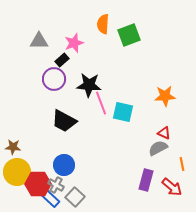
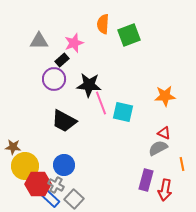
yellow circle: moved 8 px right, 6 px up
red arrow: moved 7 px left, 3 px down; rotated 60 degrees clockwise
gray square: moved 1 px left, 2 px down
